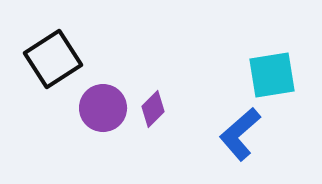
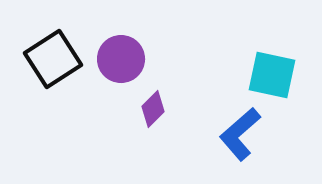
cyan square: rotated 21 degrees clockwise
purple circle: moved 18 px right, 49 px up
